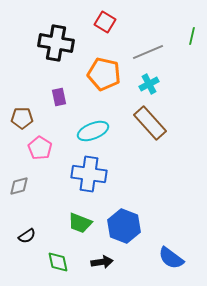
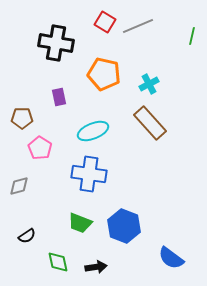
gray line: moved 10 px left, 26 px up
black arrow: moved 6 px left, 5 px down
